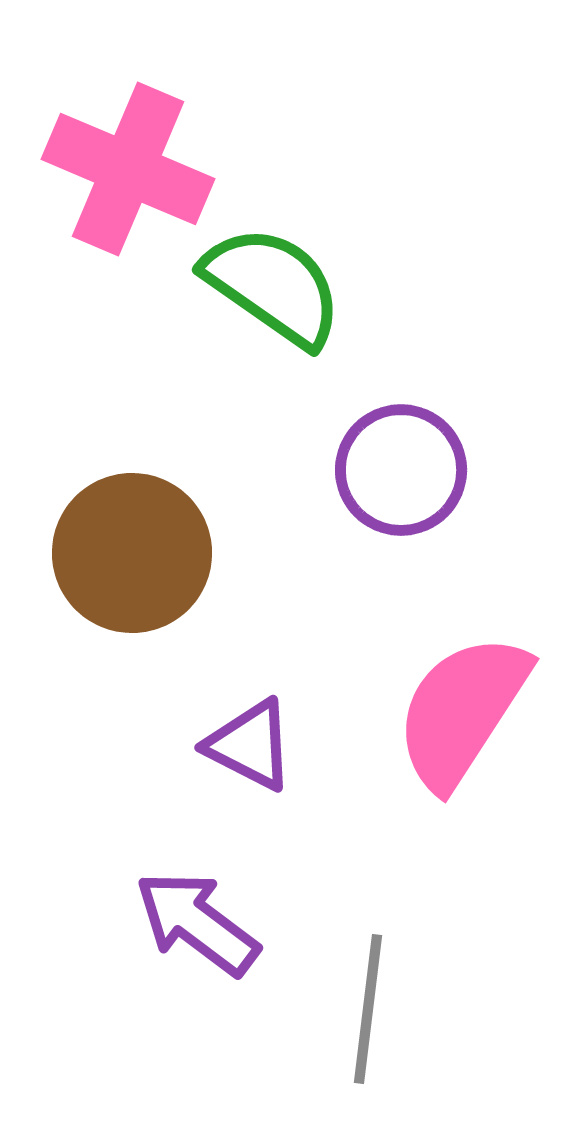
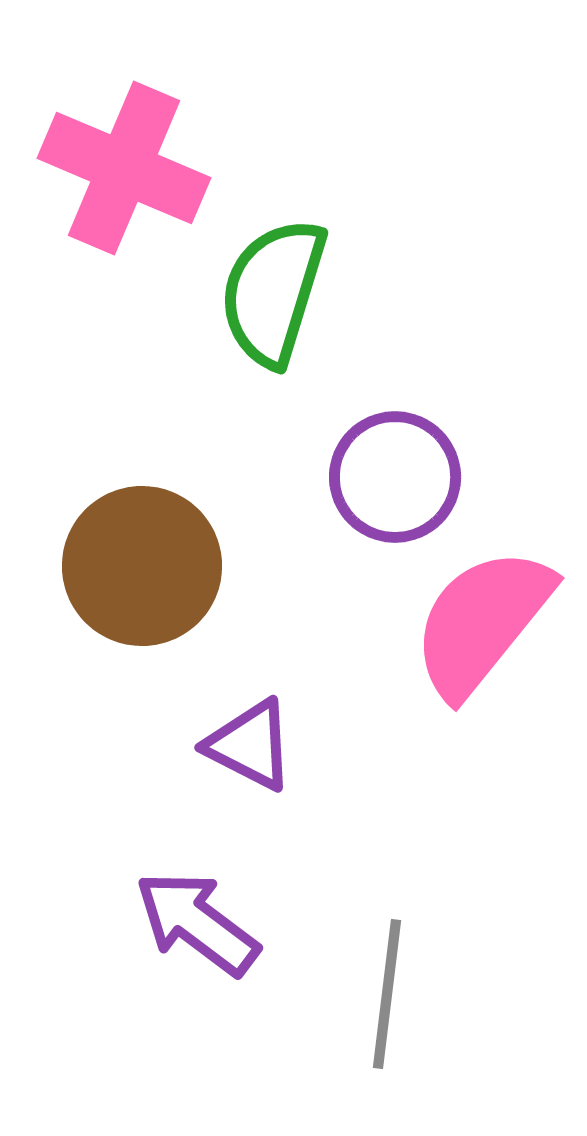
pink cross: moved 4 px left, 1 px up
green semicircle: moved 6 px down; rotated 108 degrees counterclockwise
purple circle: moved 6 px left, 7 px down
brown circle: moved 10 px right, 13 px down
pink semicircle: moved 20 px right, 89 px up; rotated 6 degrees clockwise
gray line: moved 19 px right, 15 px up
